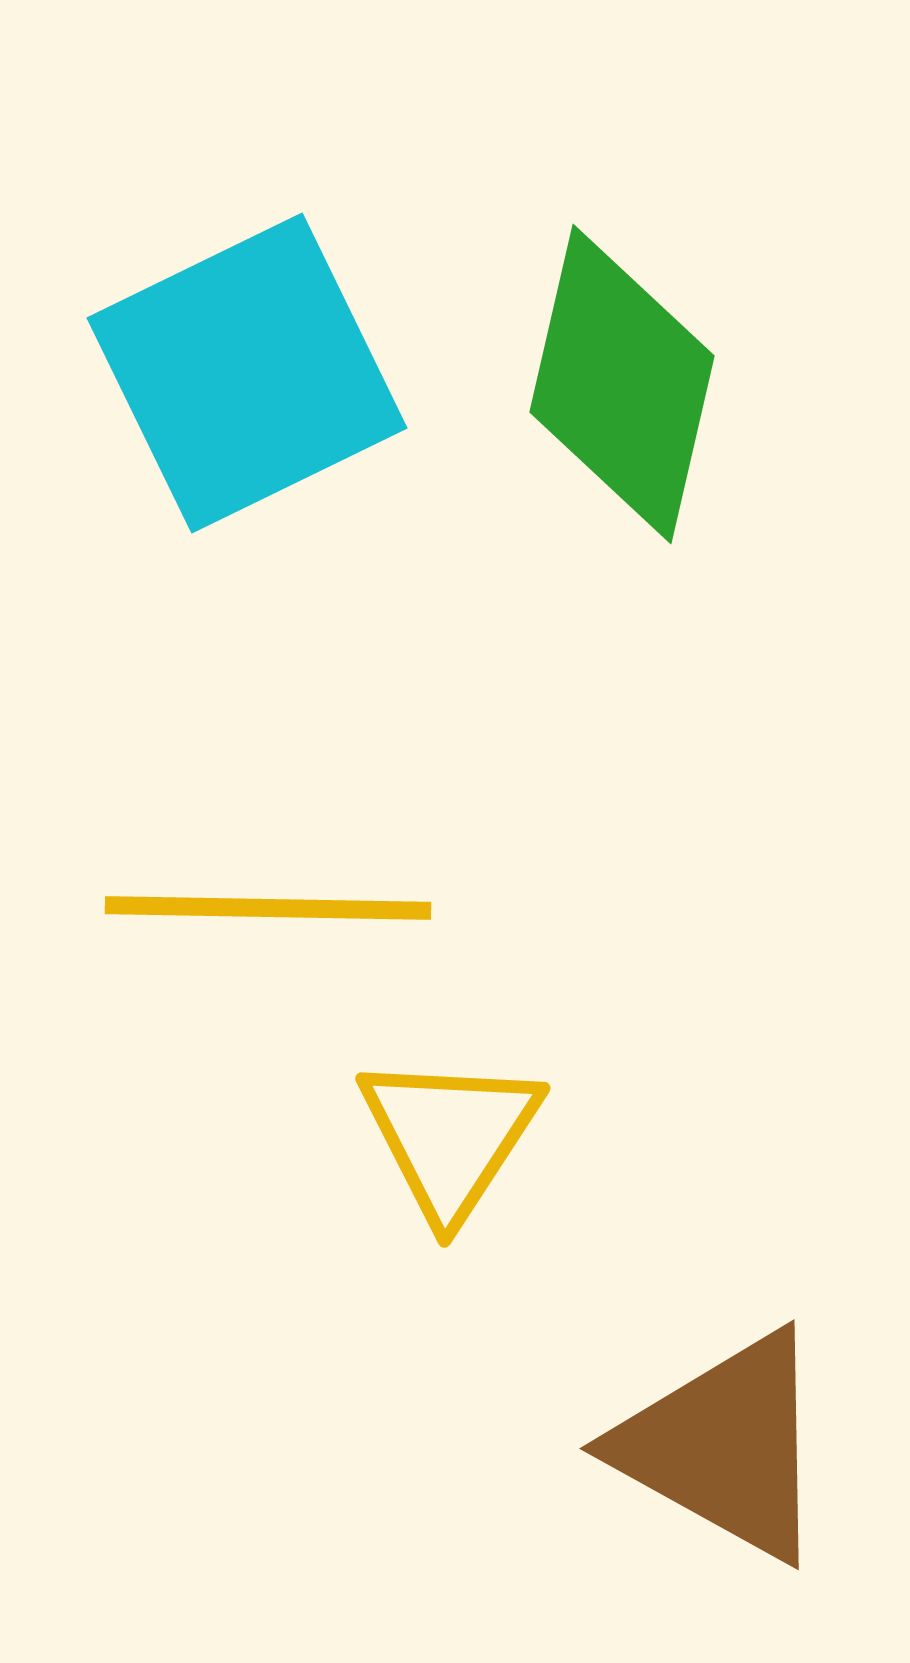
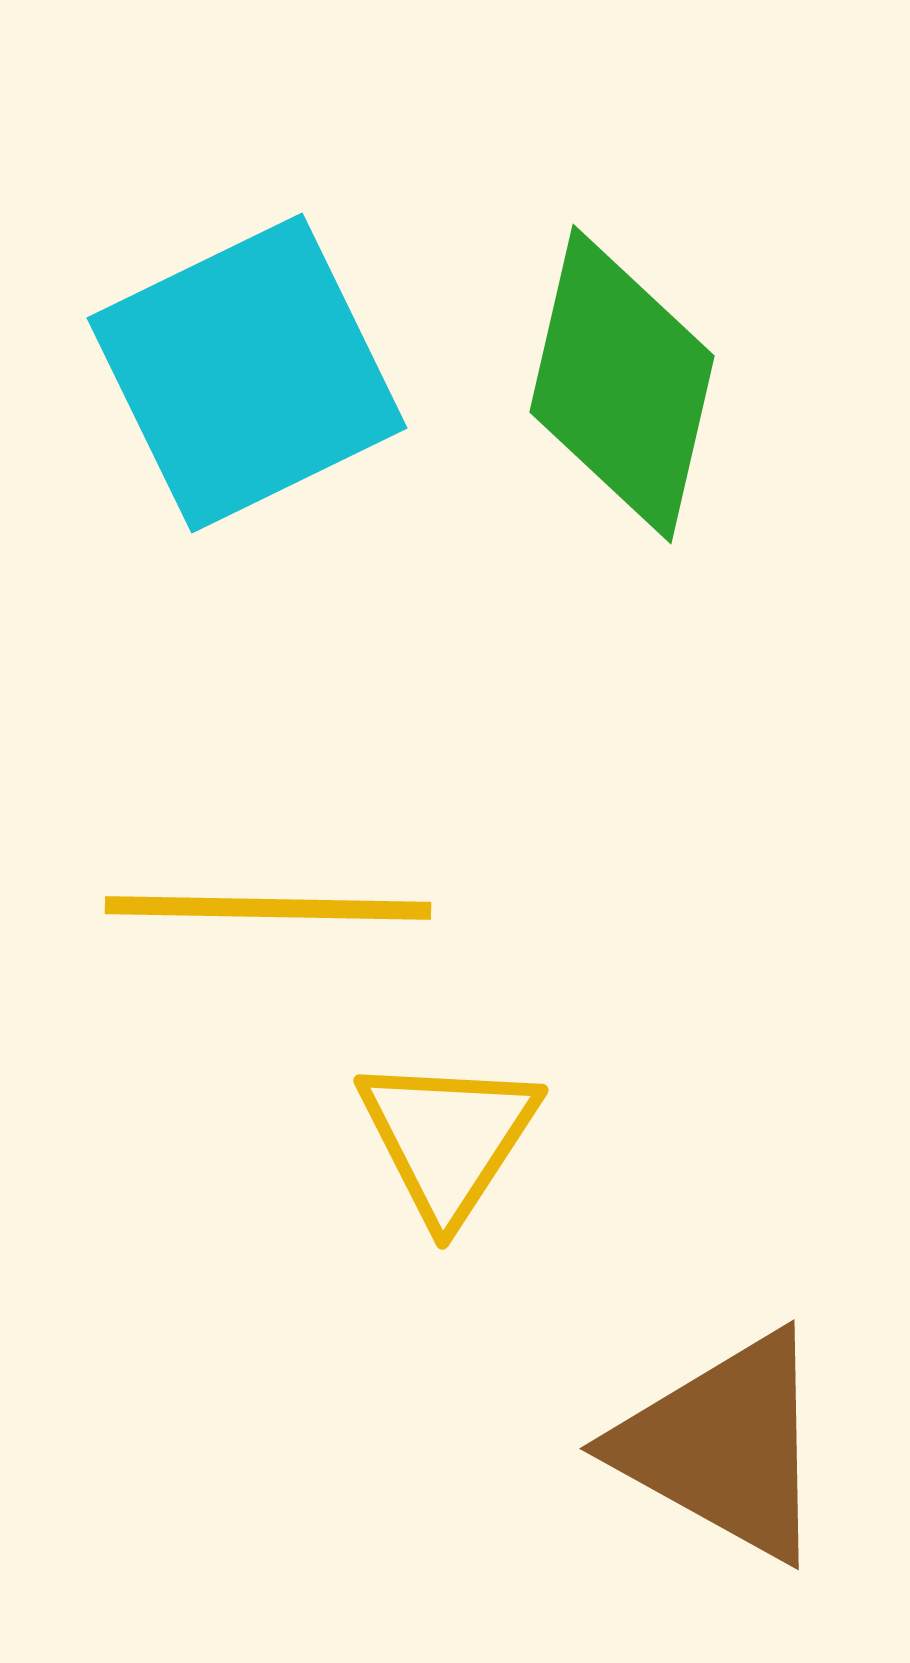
yellow triangle: moved 2 px left, 2 px down
